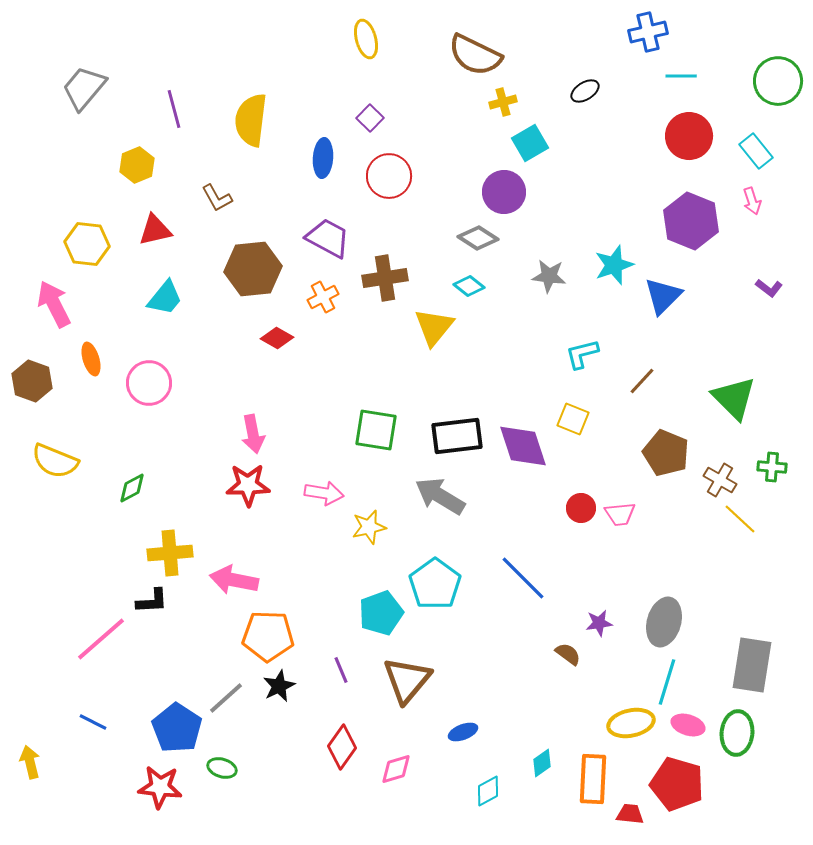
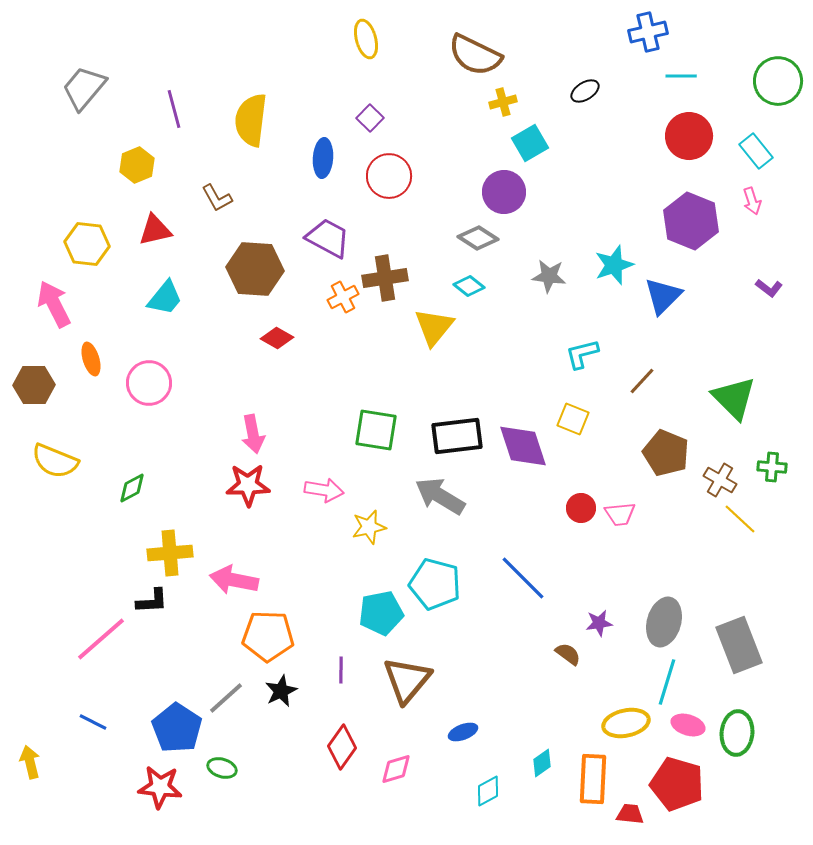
brown hexagon at (253, 269): moved 2 px right; rotated 10 degrees clockwise
orange cross at (323, 297): moved 20 px right
brown hexagon at (32, 381): moved 2 px right, 4 px down; rotated 21 degrees counterclockwise
pink arrow at (324, 493): moved 3 px up
cyan pentagon at (435, 584): rotated 21 degrees counterclockwise
cyan pentagon at (381, 613): rotated 9 degrees clockwise
gray rectangle at (752, 665): moved 13 px left, 20 px up; rotated 30 degrees counterclockwise
purple line at (341, 670): rotated 24 degrees clockwise
black star at (279, 686): moved 2 px right, 5 px down
yellow ellipse at (631, 723): moved 5 px left
